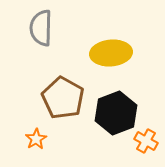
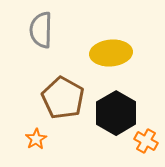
gray semicircle: moved 2 px down
black hexagon: rotated 9 degrees counterclockwise
